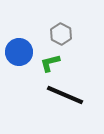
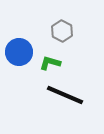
gray hexagon: moved 1 px right, 3 px up
green L-shape: rotated 30 degrees clockwise
